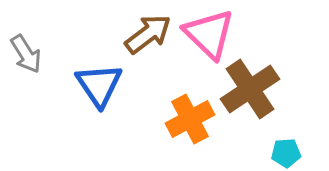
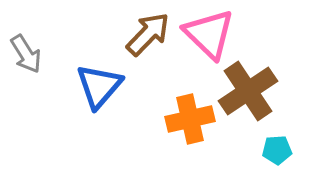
brown arrow: rotated 9 degrees counterclockwise
blue triangle: moved 1 px down; rotated 15 degrees clockwise
brown cross: moved 2 px left, 2 px down
orange cross: rotated 15 degrees clockwise
cyan pentagon: moved 9 px left, 3 px up
